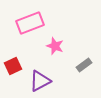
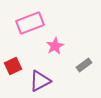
pink star: rotated 24 degrees clockwise
